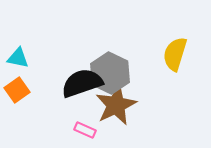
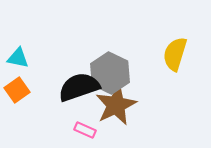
black semicircle: moved 3 px left, 4 px down
